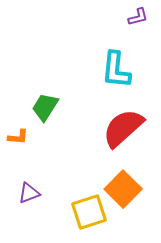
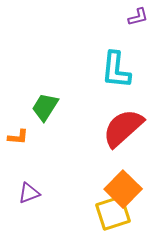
yellow square: moved 24 px right, 1 px down
